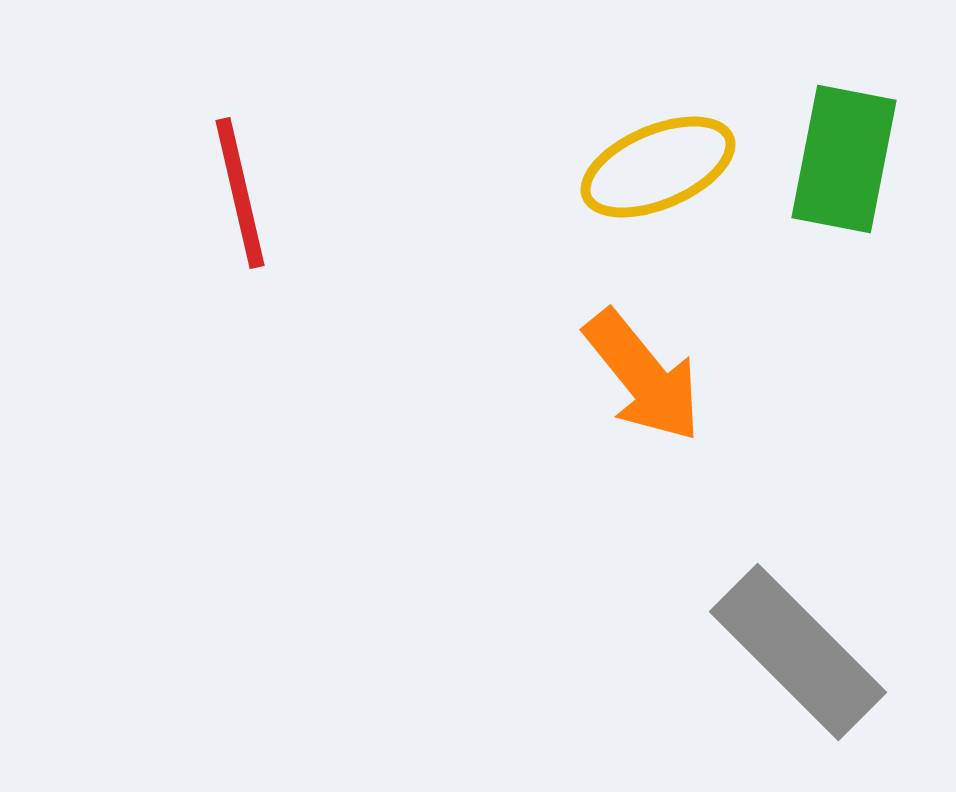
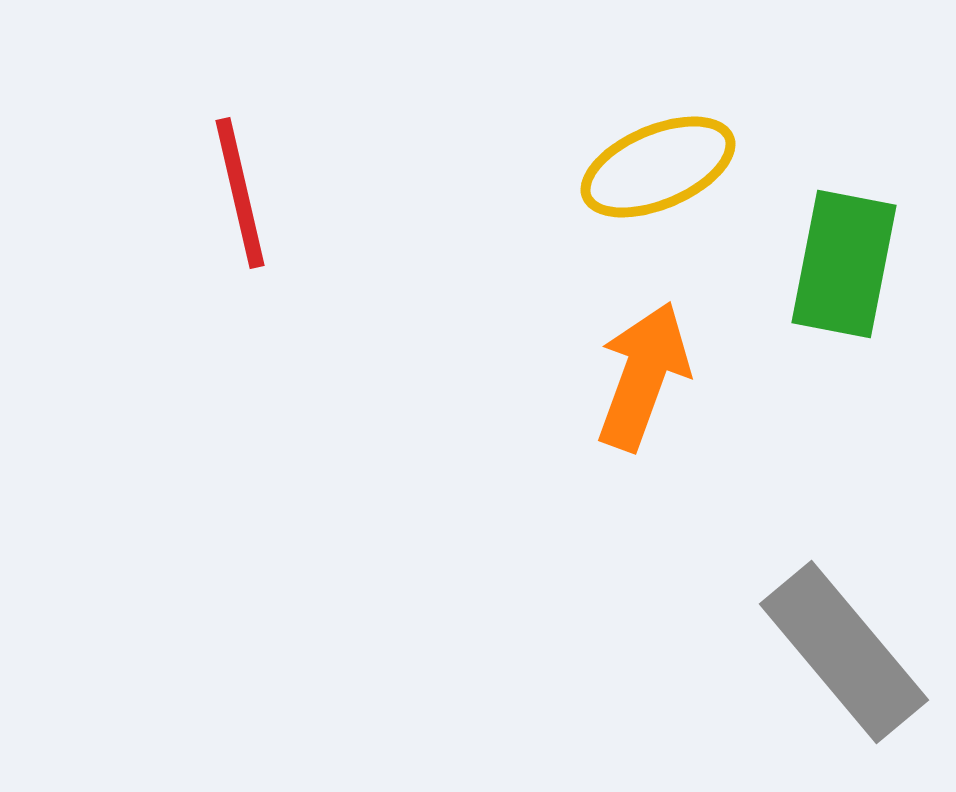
green rectangle: moved 105 px down
orange arrow: rotated 121 degrees counterclockwise
gray rectangle: moved 46 px right; rotated 5 degrees clockwise
